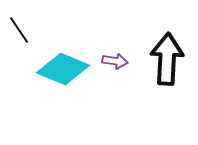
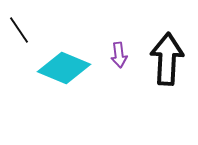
purple arrow: moved 4 px right, 6 px up; rotated 75 degrees clockwise
cyan diamond: moved 1 px right, 1 px up
